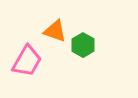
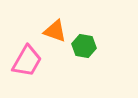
green hexagon: moved 1 px right, 1 px down; rotated 20 degrees counterclockwise
